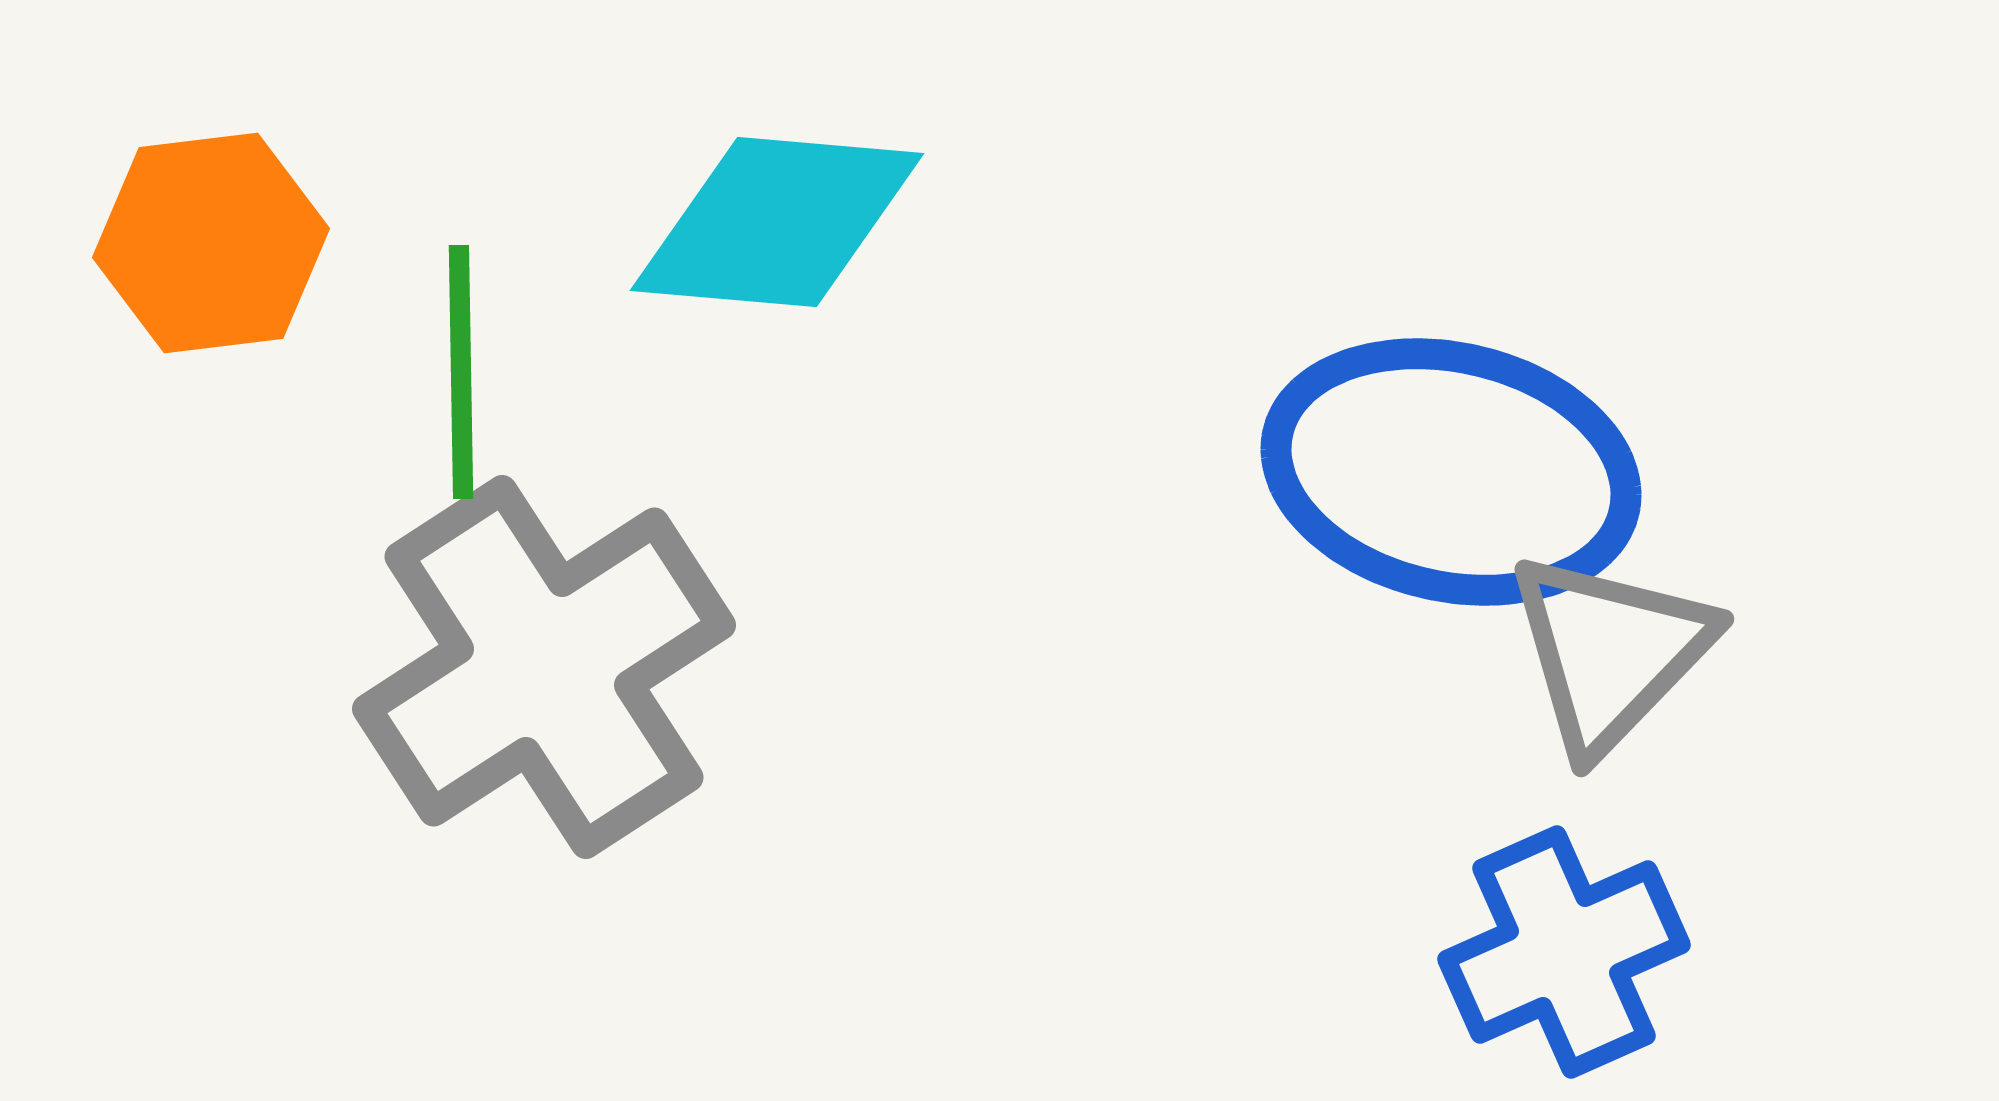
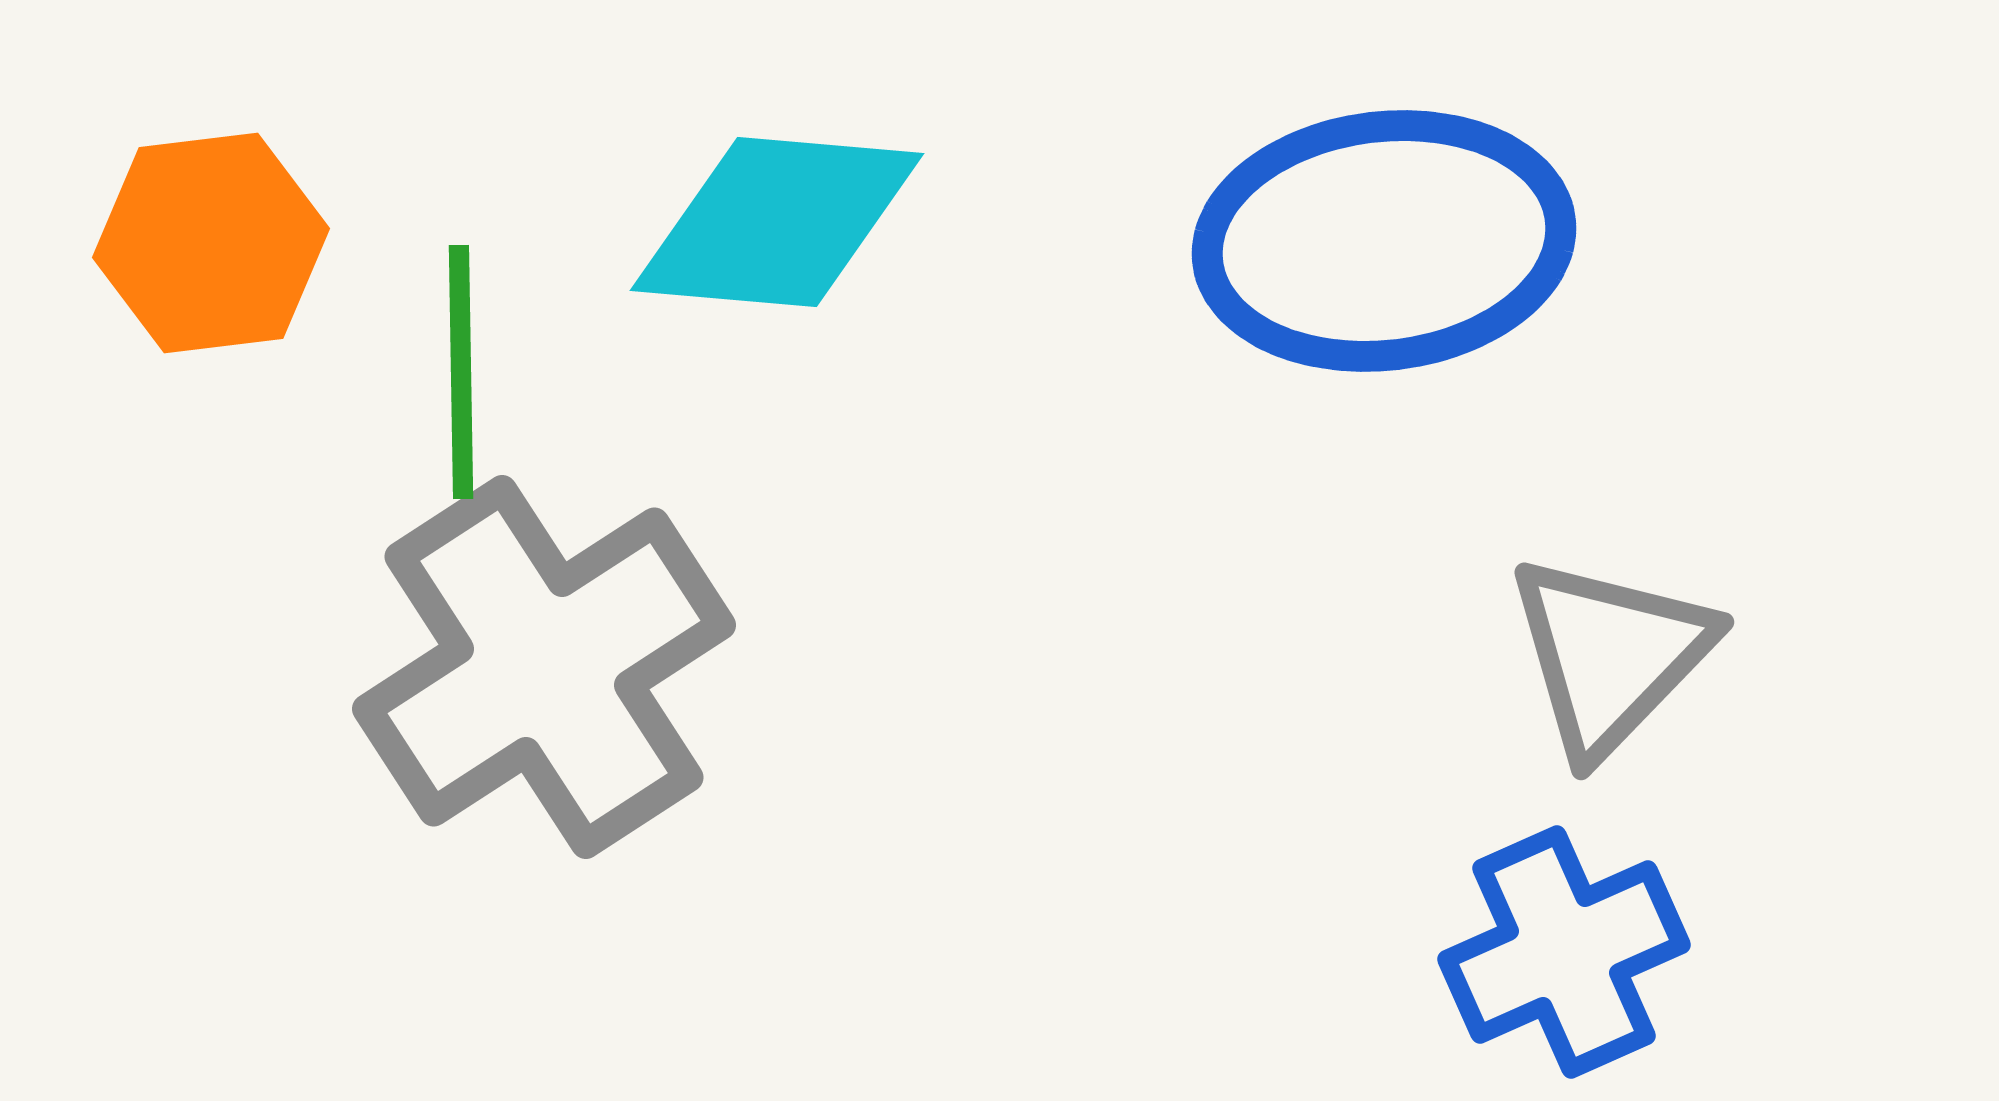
blue ellipse: moved 67 px left, 231 px up; rotated 20 degrees counterclockwise
gray triangle: moved 3 px down
